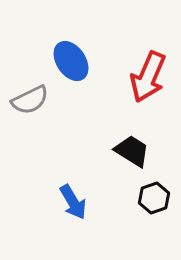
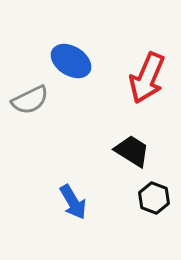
blue ellipse: rotated 24 degrees counterclockwise
red arrow: moved 1 px left, 1 px down
black hexagon: rotated 20 degrees counterclockwise
